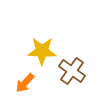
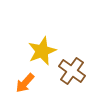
yellow star: rotated 24 degrees counterclockwise
